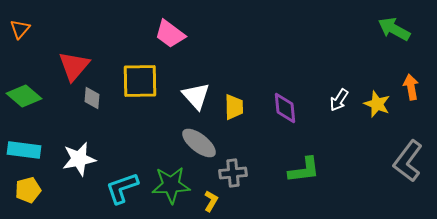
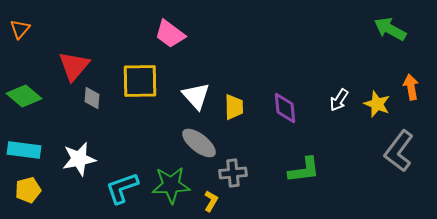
green arrow: moved 4 px left
gray L-shape: moved 9 px left, 10 px up
